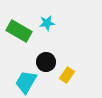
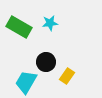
cyan star: moved 3 px right
green rectangle: moved 4 px up
yellow rectangle: moved 1 px down
